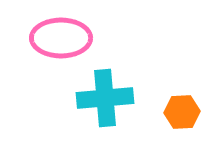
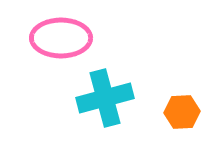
cyan cross: rotated 10 degrees counterclockwise
